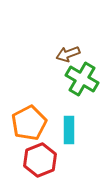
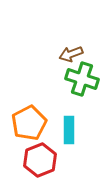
brown arrow: moved 3 px right
green cross: rotated 12 degrees counterclockwise
